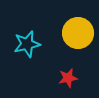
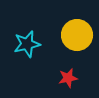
yellow circle: moved 1 px left, 2 px down
